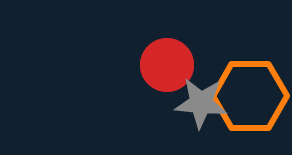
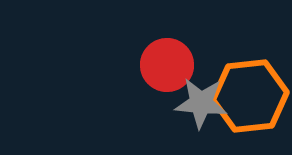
orange hexagon: rotated 6 degrees counterclockwise
